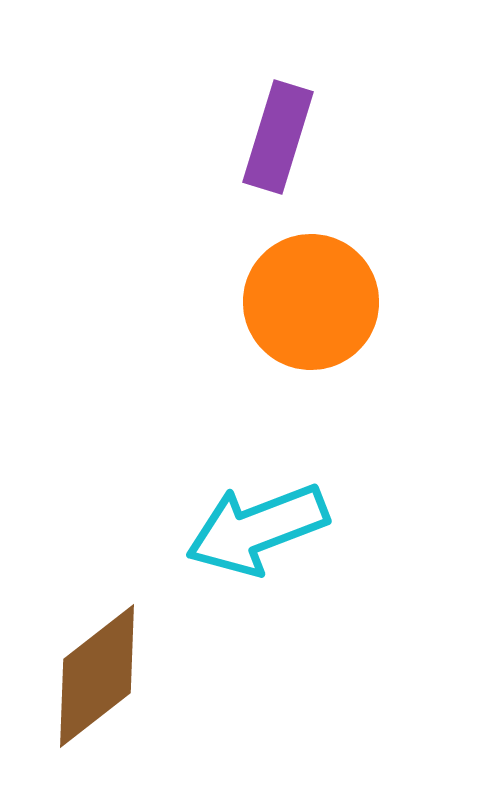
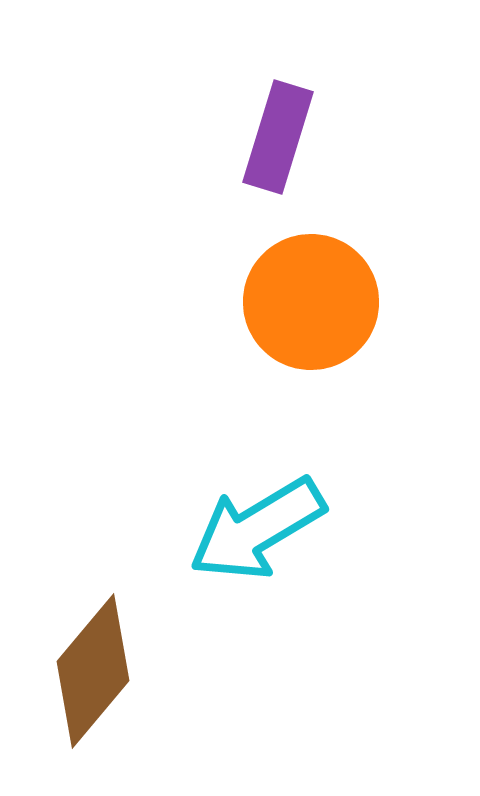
cyan arrow: rotated 10 degrees counterclockwise
brown diamond: moved 4 px left, 5 px up; rotated 12 degrees counterclockwise
